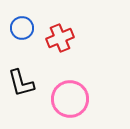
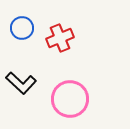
black L-shape: rotated 32 degrees counterclockwise
